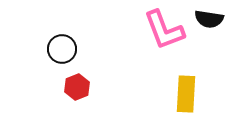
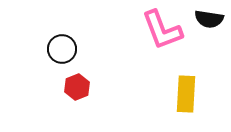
pink L-shape: moved 2 px left
